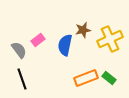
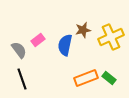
yellow cross: moved 1 px right, 2 px up
